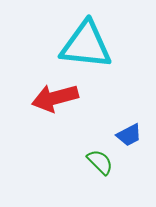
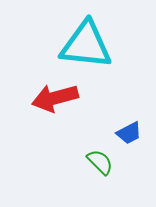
blue trapezoid: moved 2 px up
